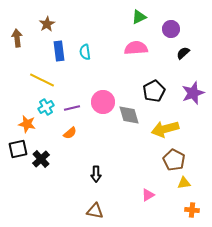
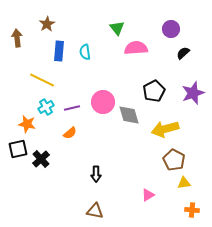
green triangle: moved 22 px left, 11 px down; rotated 42 degrees counterclockwise
blue rectangle: rotated 12 degrees clockwise
